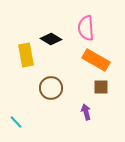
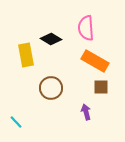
orange rectangle: moved 1 px left, 1 px down
